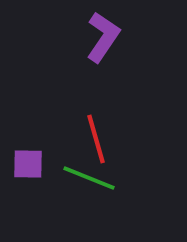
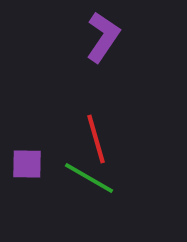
purple square: moved 1 px left
green line: rotated 8 degrees clockwise
